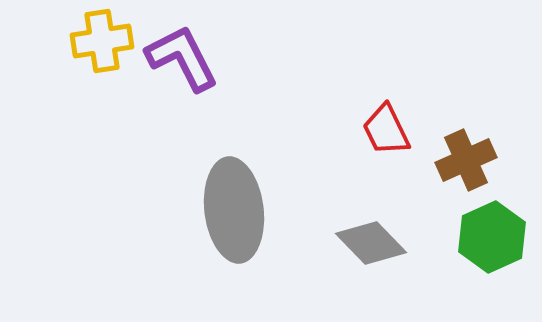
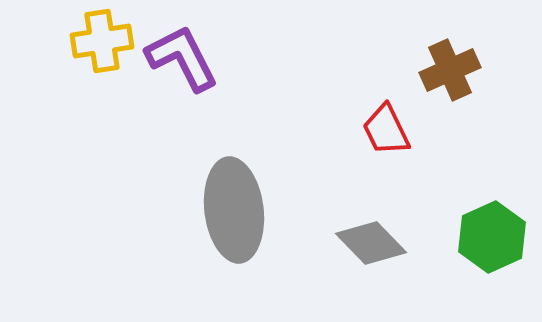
brown cross: moved 16 px left, 90 px up
